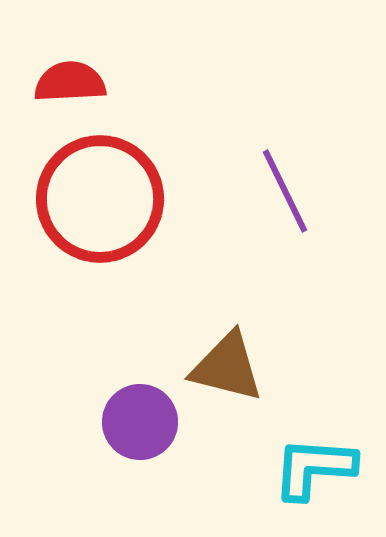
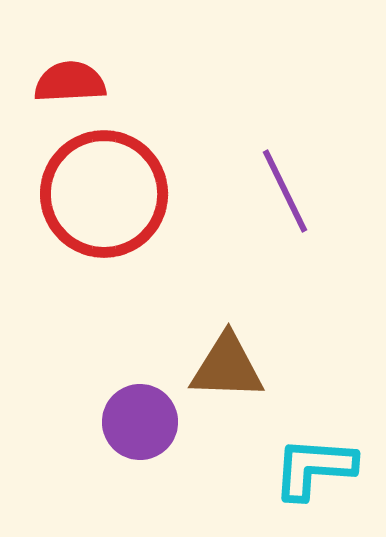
red circle: moved 4 px right, 5 px up
brown triangle: rotated 12 degrees counterclockwise
